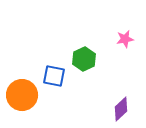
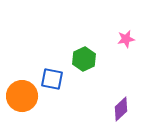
pink star: moved 1 px right
blue square: moved 2 px left, 3 px down
orange circle: moved 1 px down
